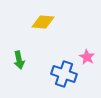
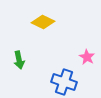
yellow diamond: rotated 20 degrees clockwise
blue cross: moved 8 px down
